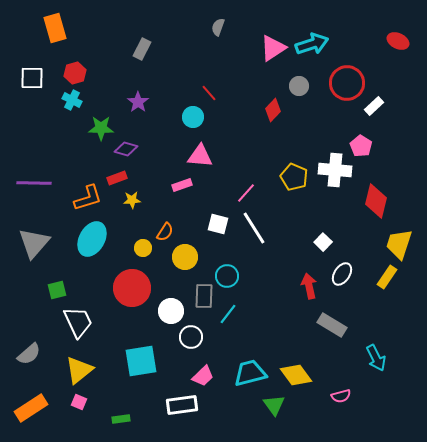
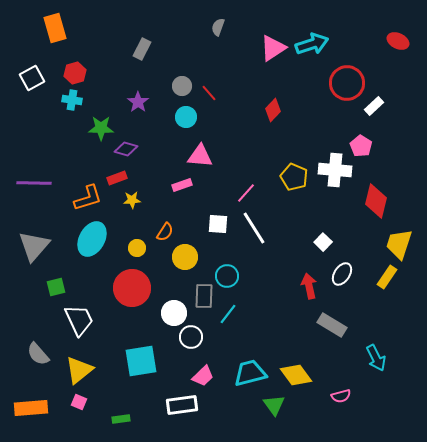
white square at (32, 78): rotated 30 degrees counterclockwise
gray circle at (299, 86): moved 117 px left
cyan cross at (72, 100): rotated 18 degrees counterclockwise
cyan circle at (193, 117): moved 7 px left
white square at (218, 224): rotated 10 degrees counterclockwise
gray triangle at (34, 243): moved 3 px down
yellow circle at (143, 248): moved 6 px left
green square at (57, 290): moved 1 px left, 3 px up
white circle at (171, 311): moved 3 px right, 2 px down
white trapezoid at (78, 322): moved 1 px right, 2 px up
gray semicircle at (29, 354): moved 9 px right; rotated 90 degrees clockwise
orange rectangle at (31, 408): rotated 28 degrees clockwise
